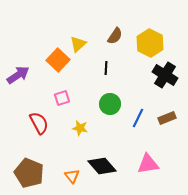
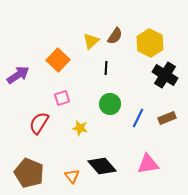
yellow triangle: moved 13 px right, 3 px up
red semicircle: rotated 120 degrees counterclockwise
